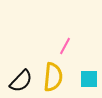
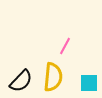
cyan square: moved 4 px down
